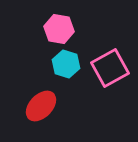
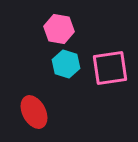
pink square: rotated 21 degrees clockwise
red ellipse: moved 7 px left, 6 px down; rotated 72 degrees counterclockwise
